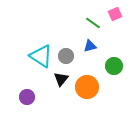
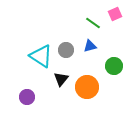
gray circle: moved 6 px up
